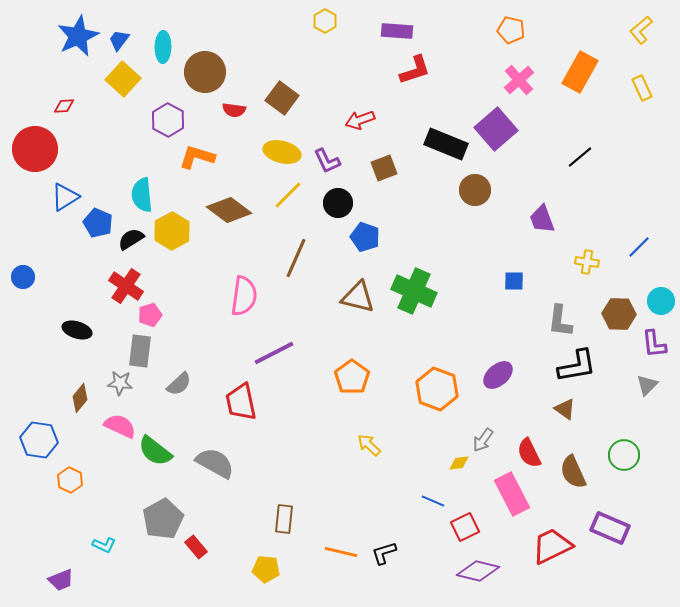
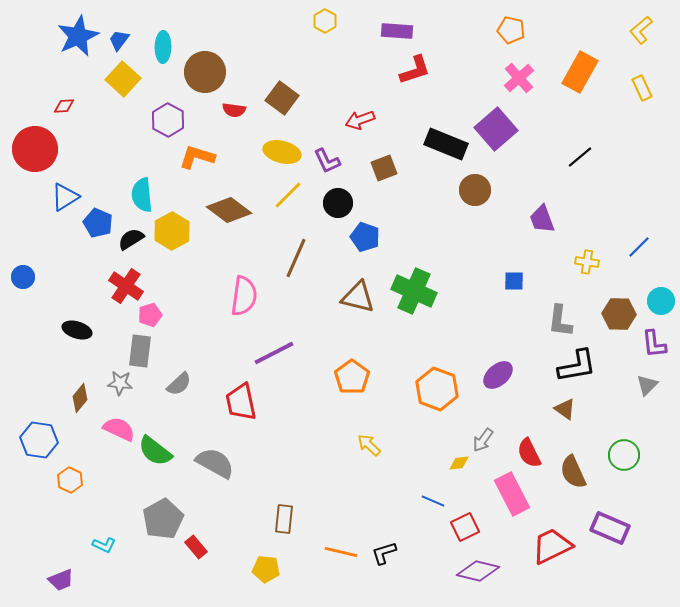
pink cross at (519, 80): moved 2 px up
pink semicircle at (120, 426): moved 1 px left, 3 px down
